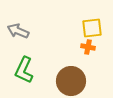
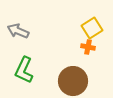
yellow square: rotated 25 degrees counterclockwise
brown circle: moved 2 px right
